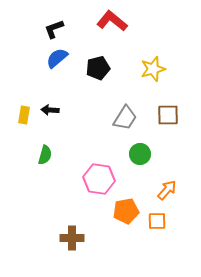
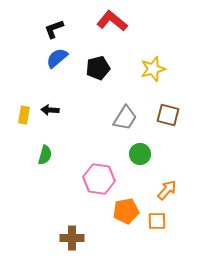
brown square: rotated 15 degrees clockwise
